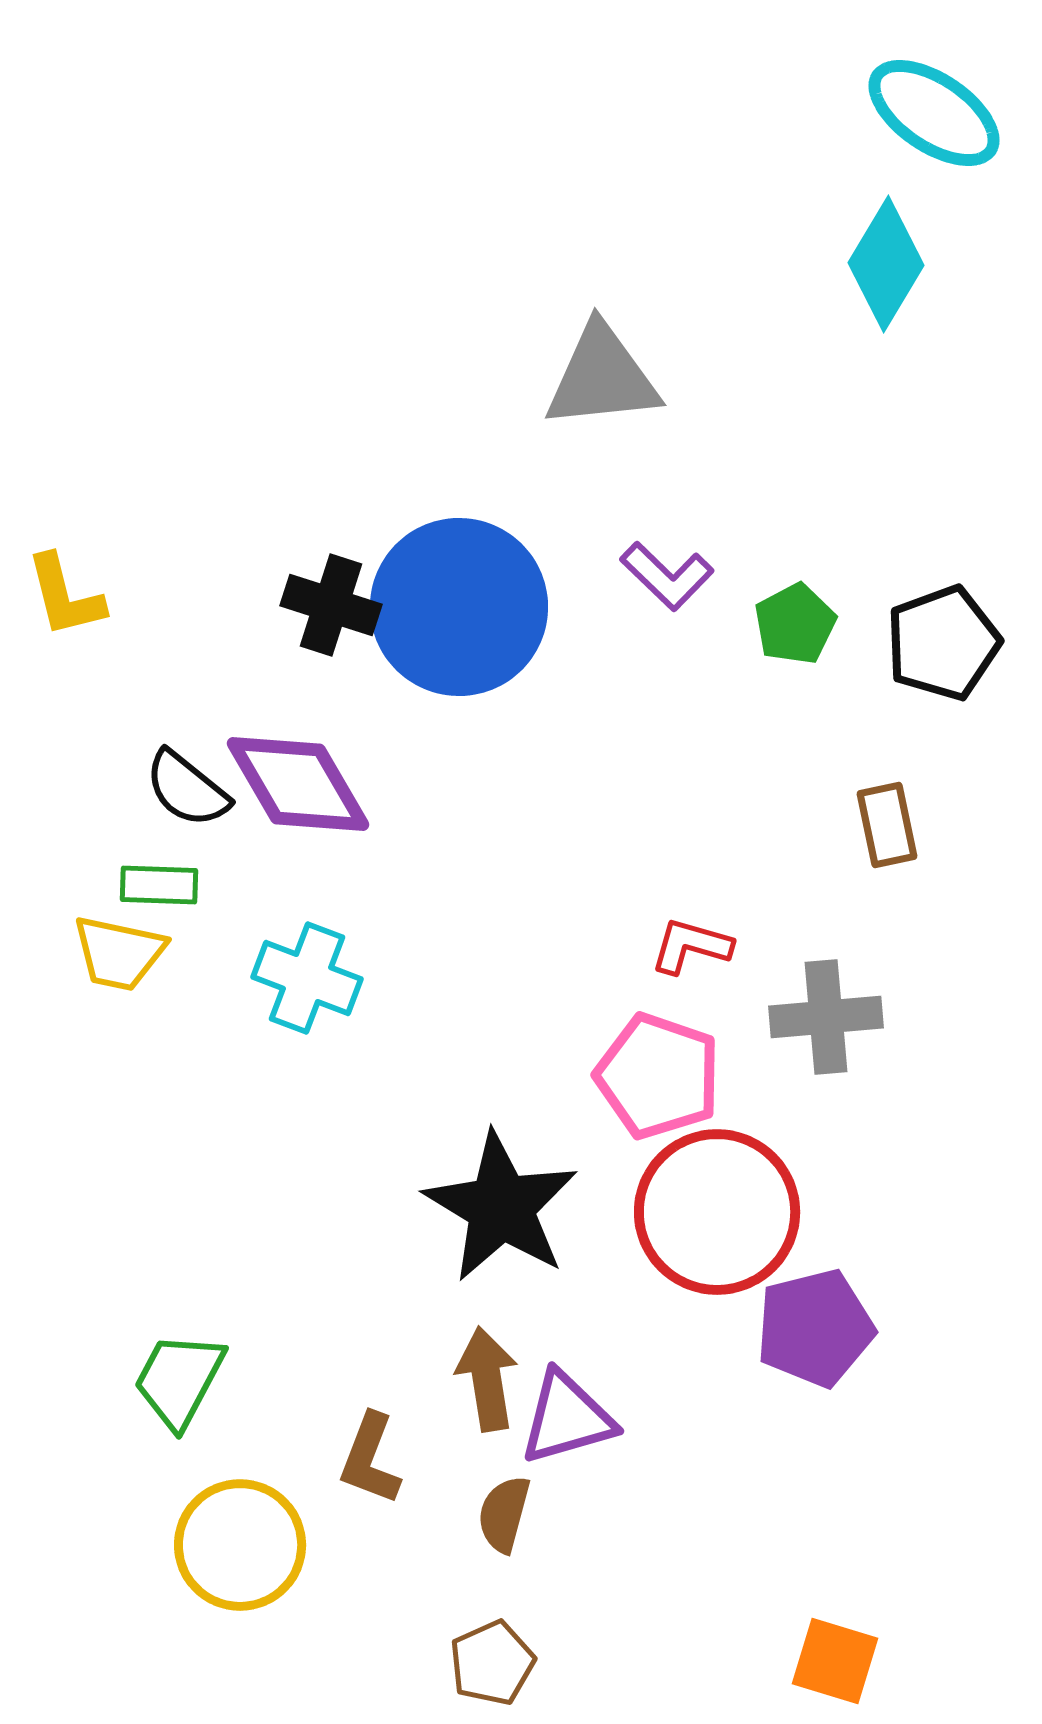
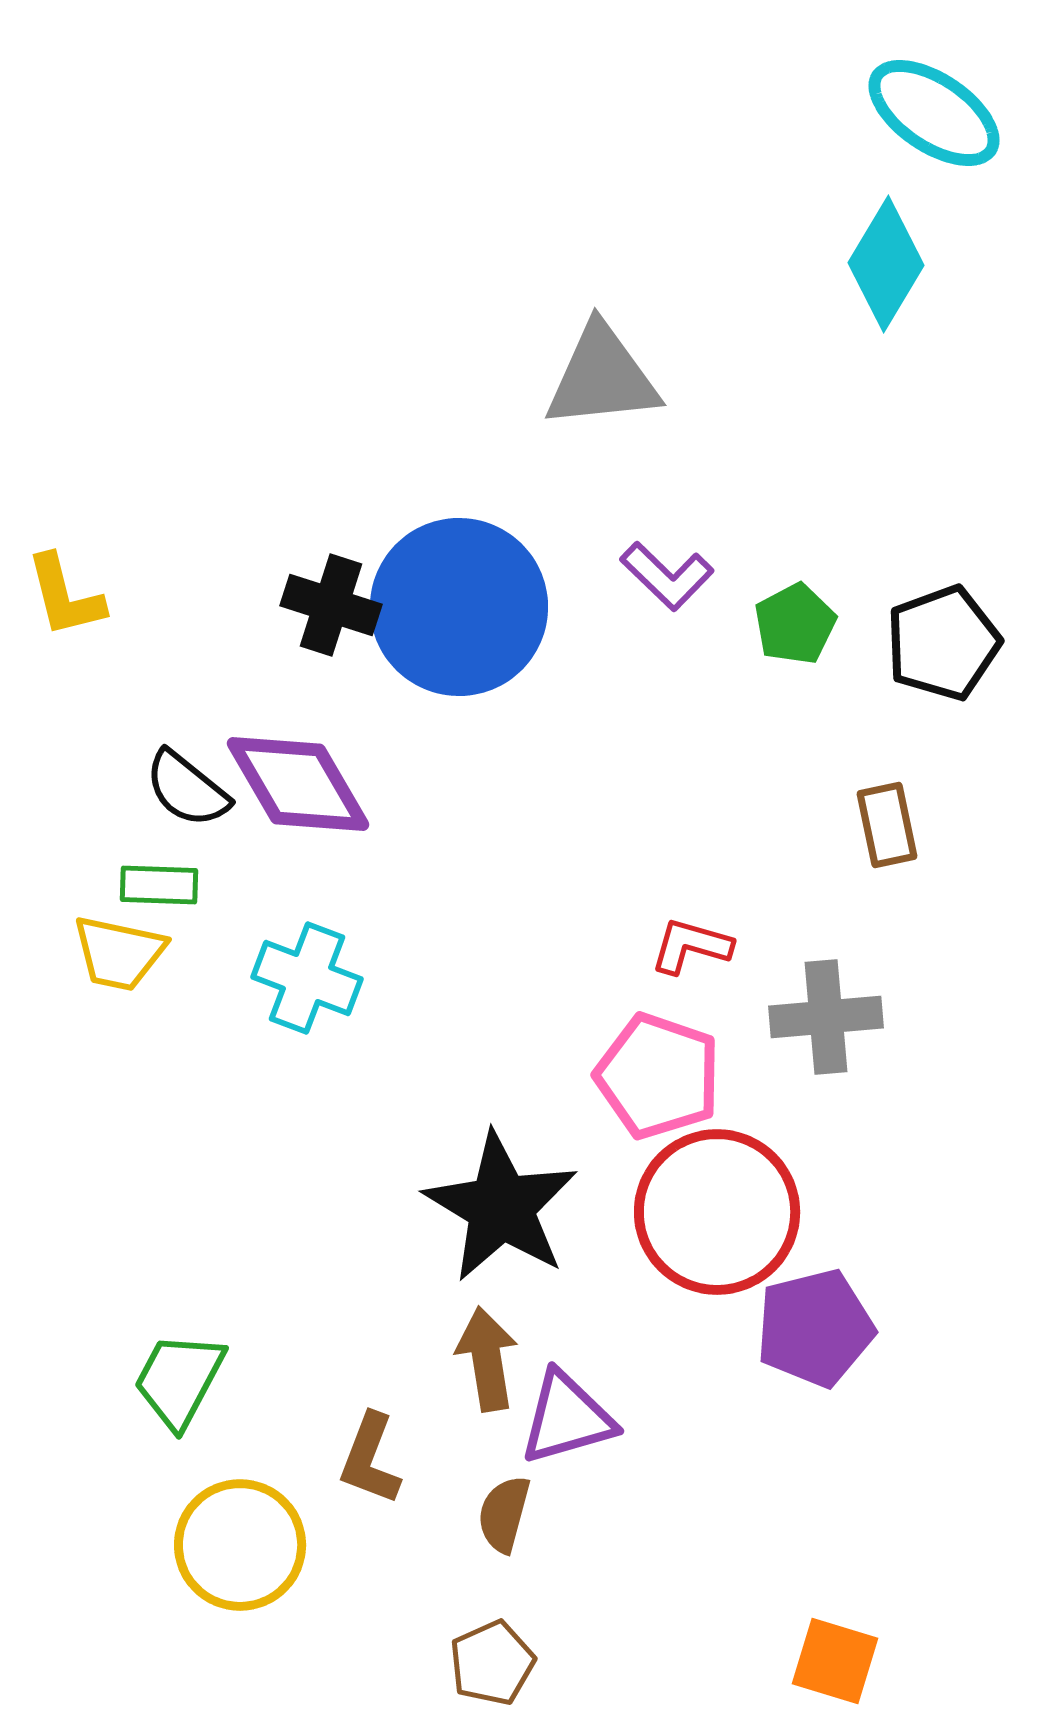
brown arrow: moved 20 px up
